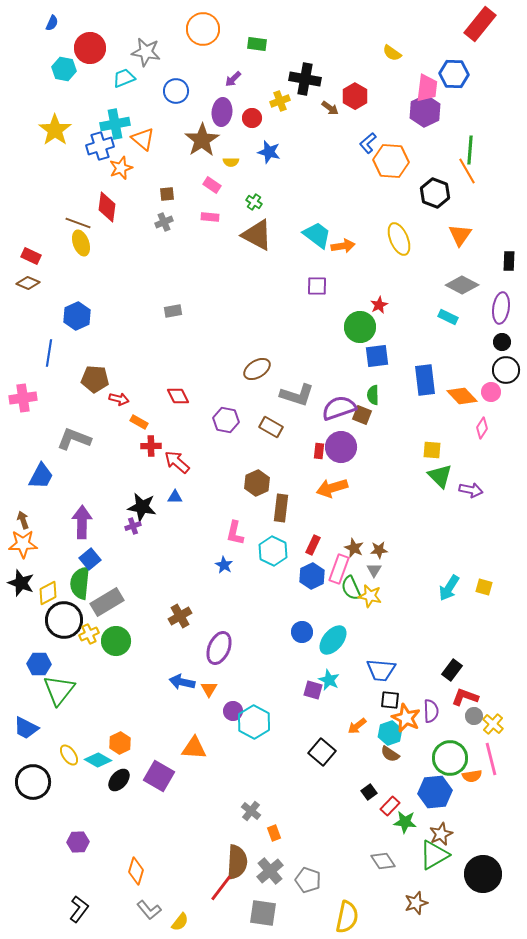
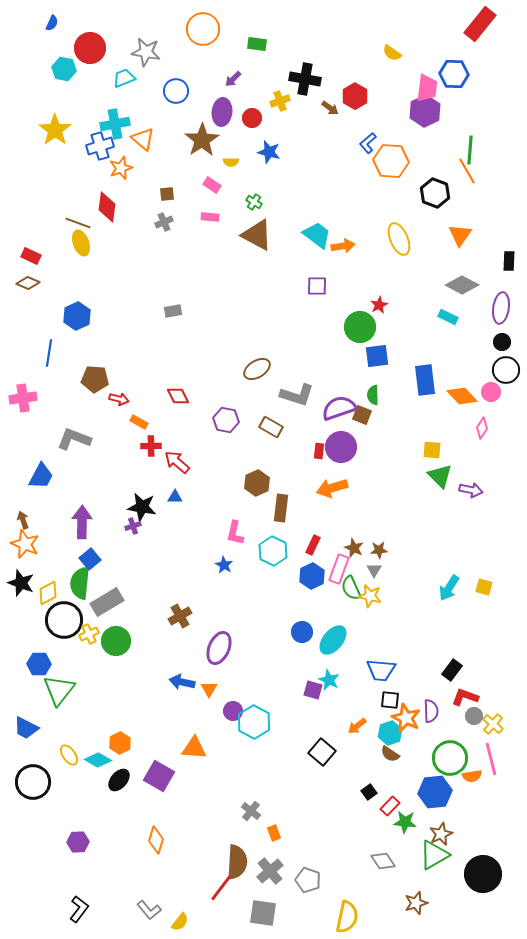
orange star at (23, 544): moved 2 px right; rotated 24 degrees clockwise
orange diamond at (136, 871): moved 20 px right, 31 px up
